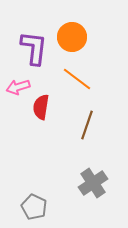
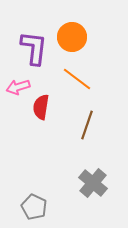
gray cross: rotated 16 degrees counterclockwise
